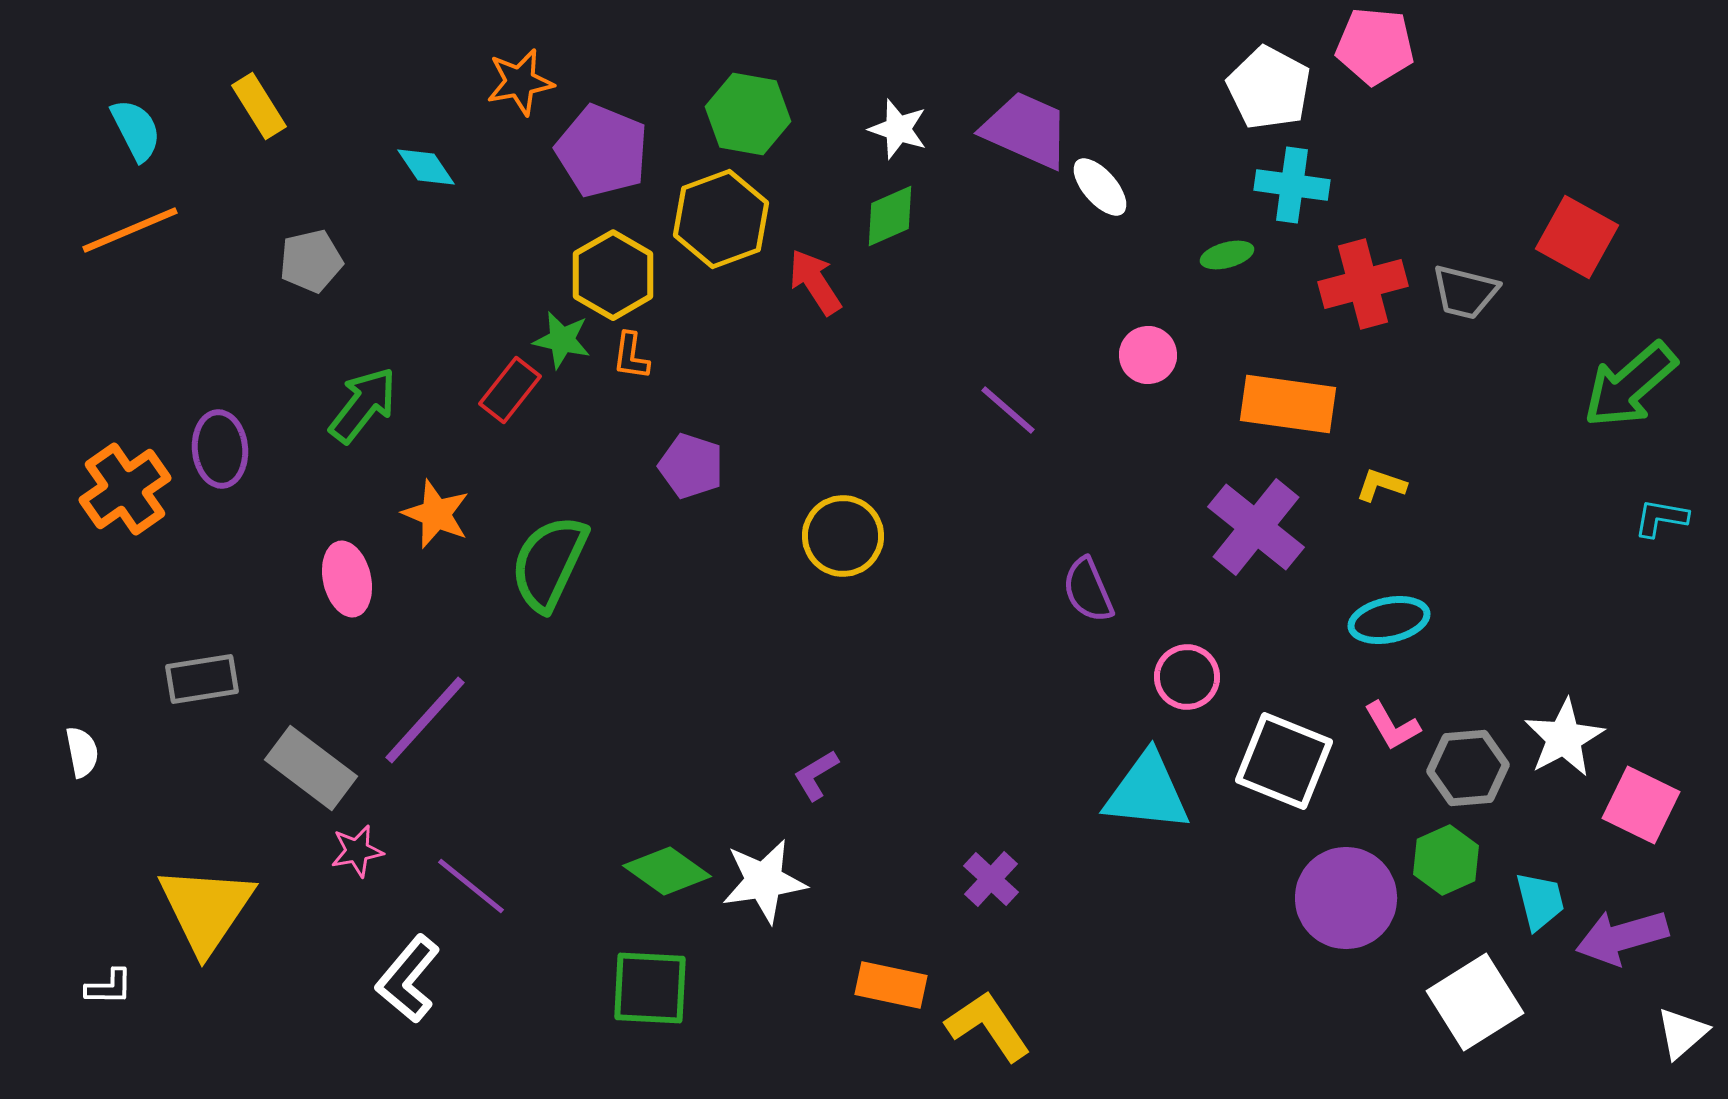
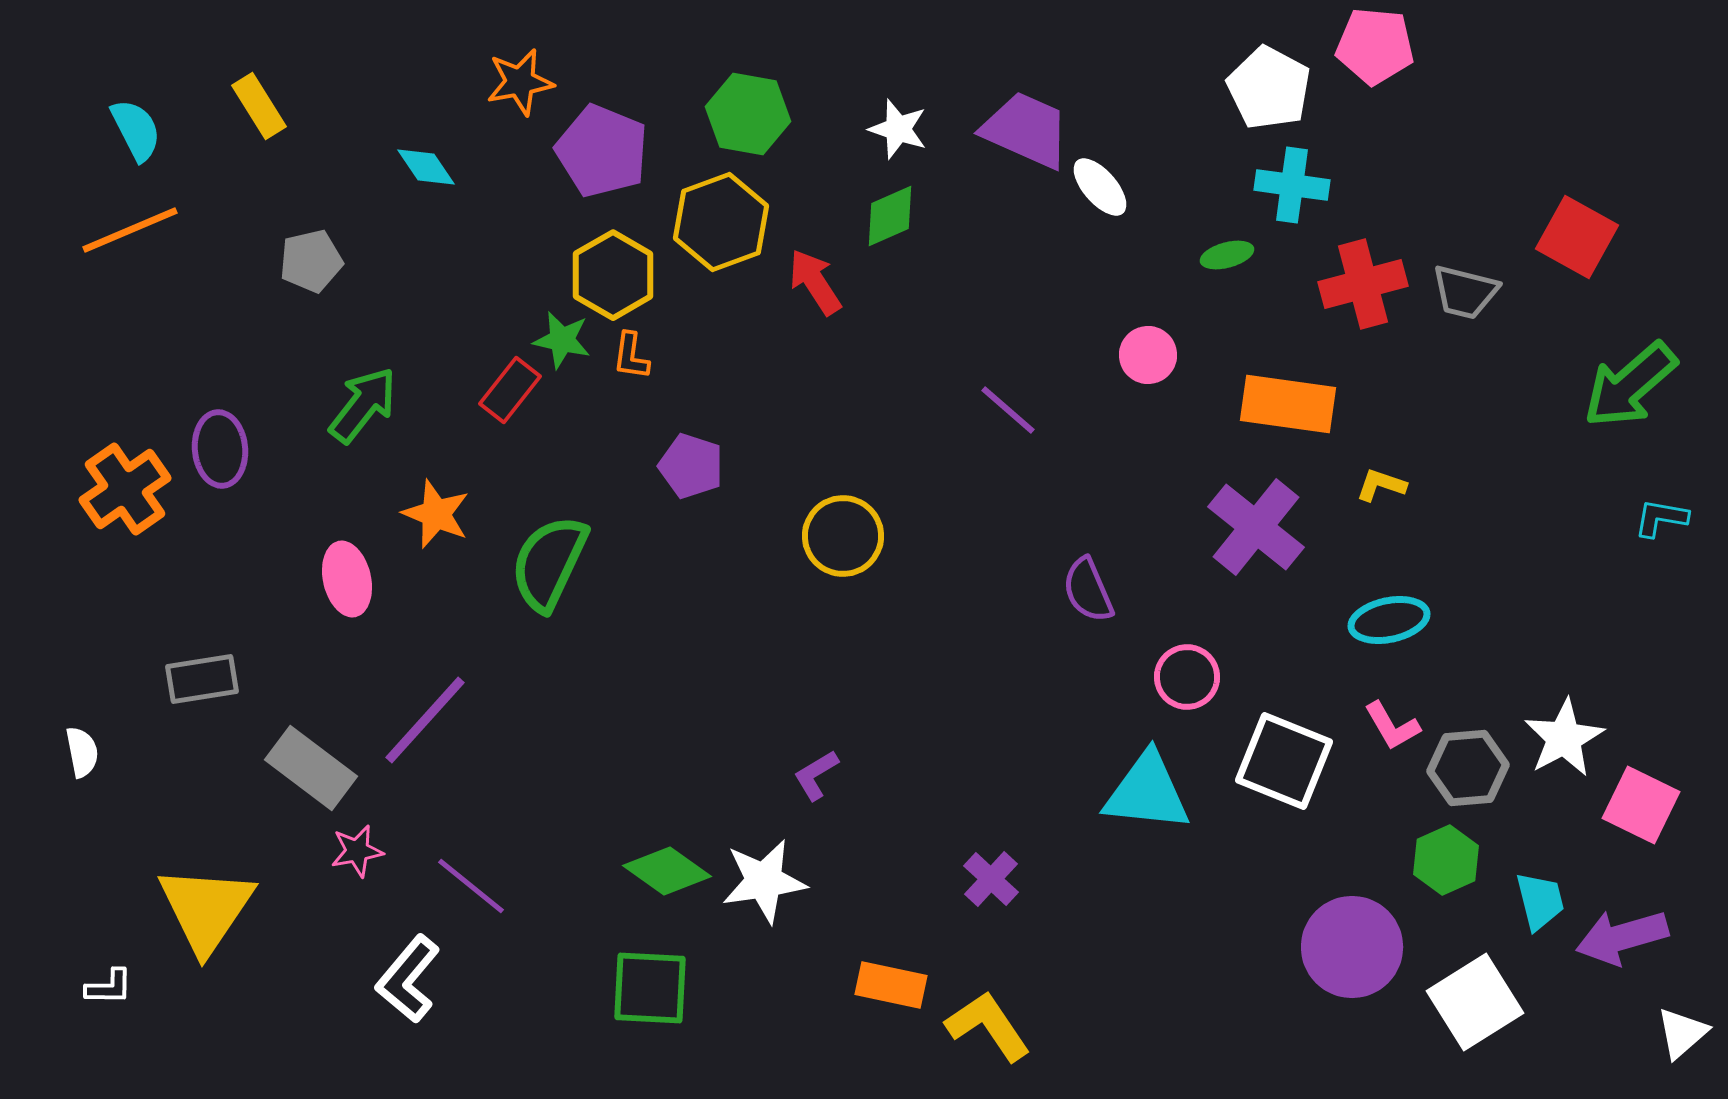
yellow hexagon at (721, 219): moved 3 px down
purple circle at (1346, 898): moved 6 px right, 49 px down
